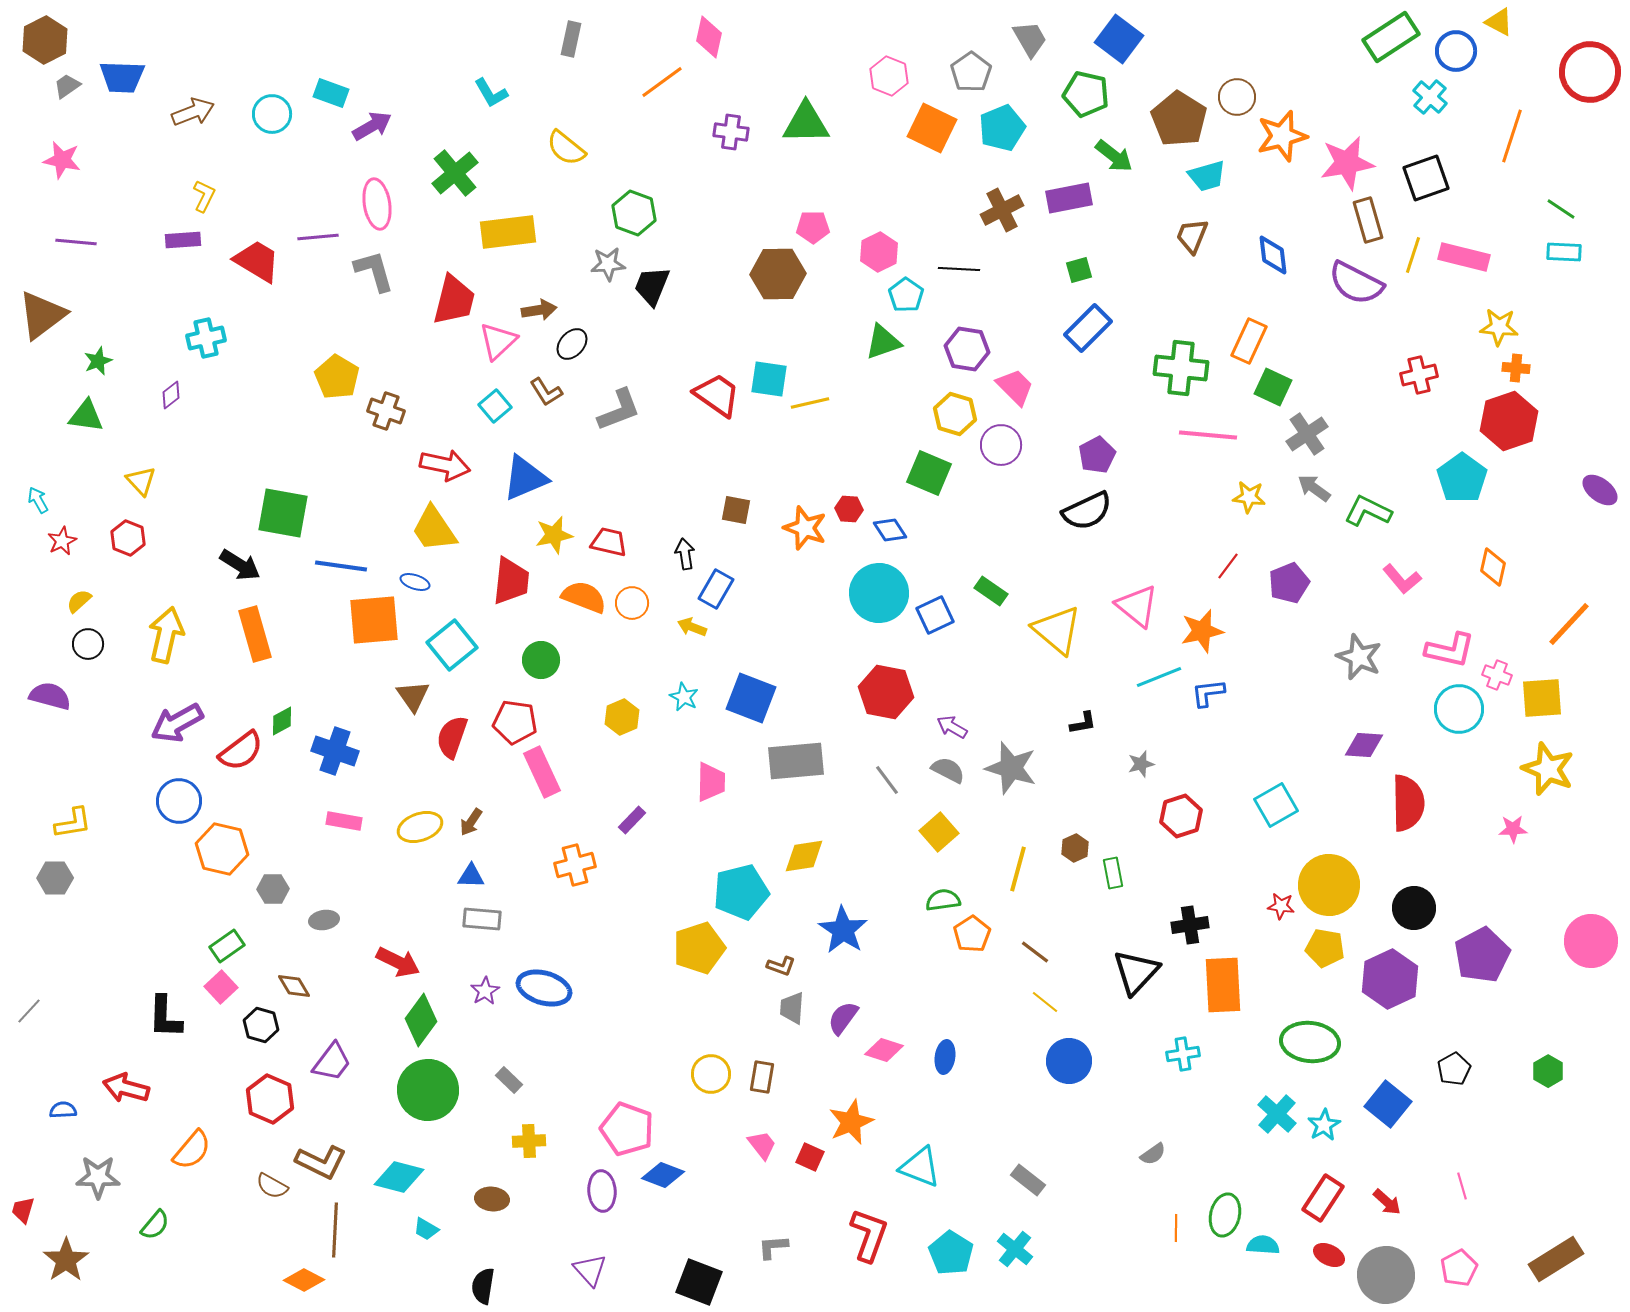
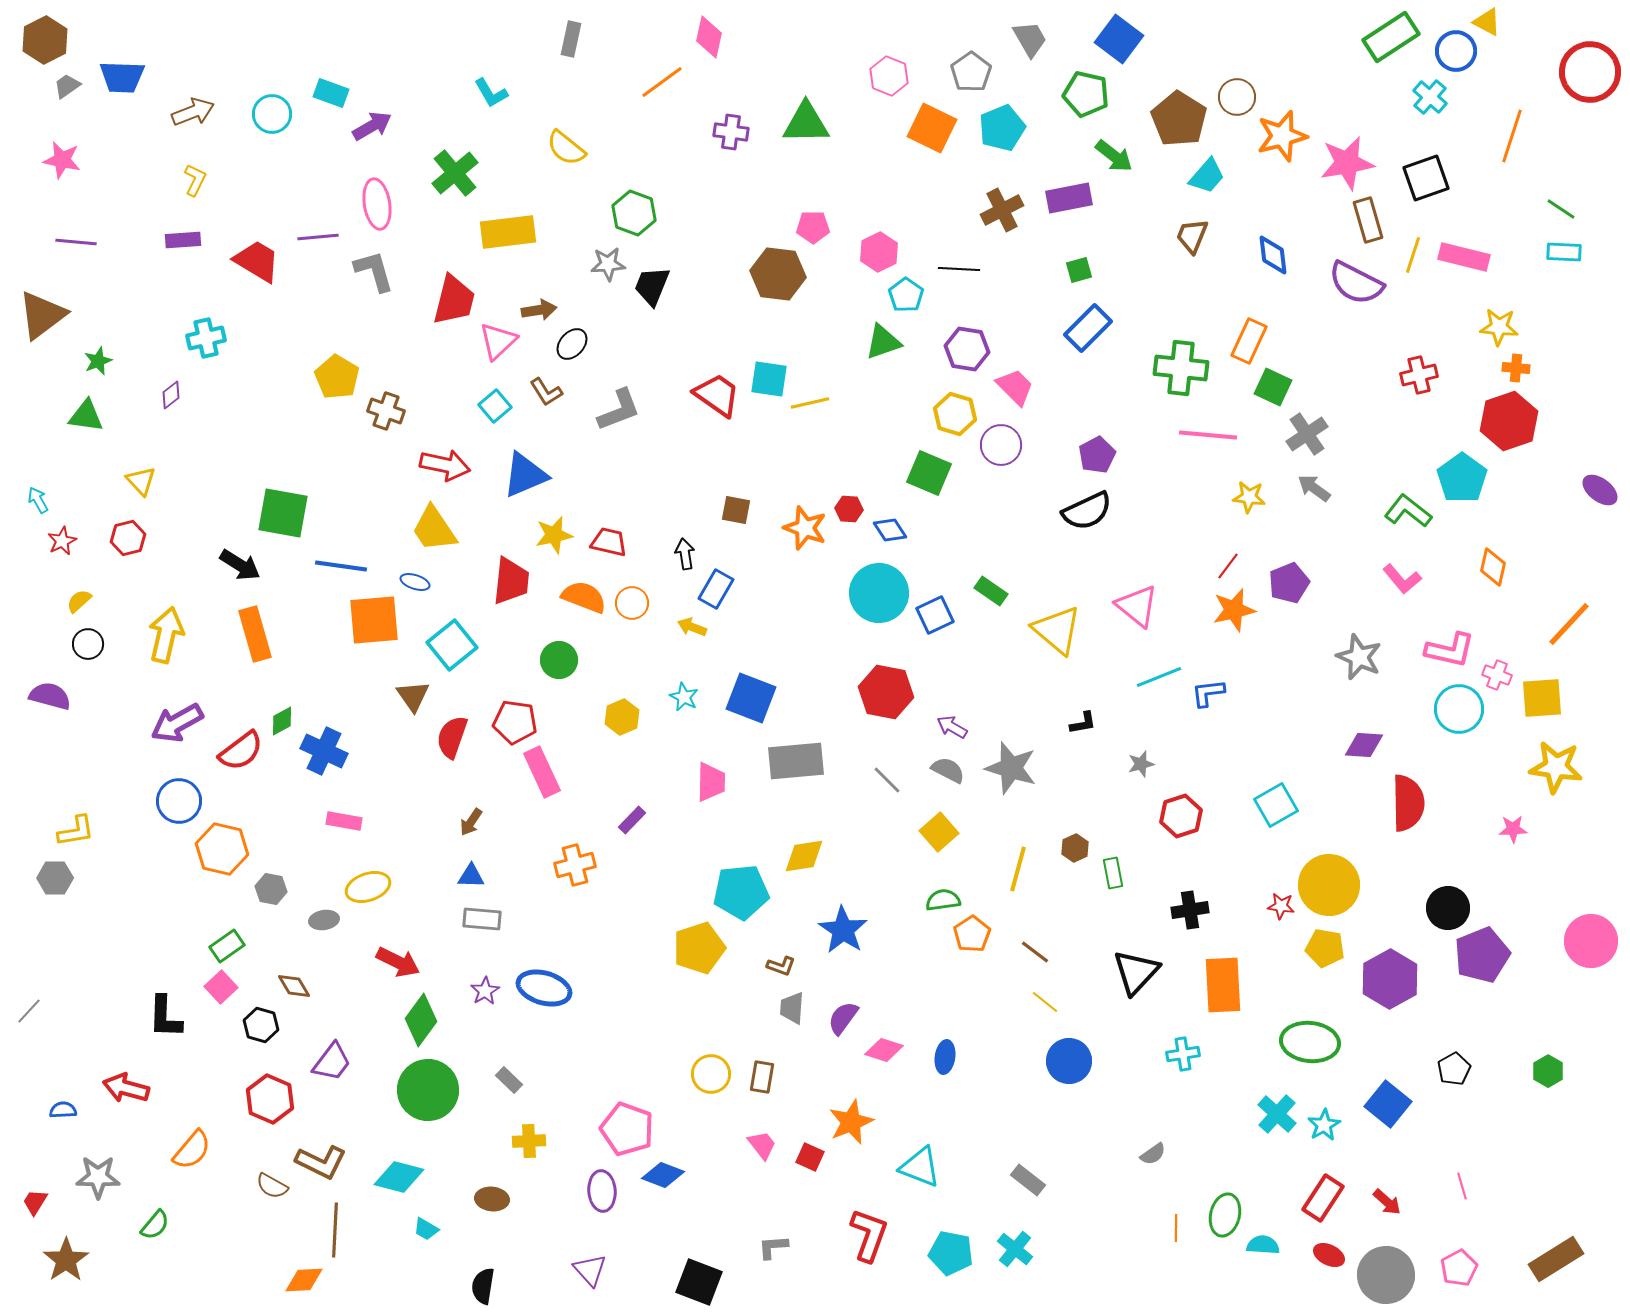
yellow triangle at (1499, 22): moved 12 px left
cyan trapezoid at (1207, 176): rotated 33 degrees counterclockwise
yellow L-shape at (204, 196): moved 9 px left, 16 px up
brown hexagon at (778, 274): rotated 8 degrees clockwise
blue triangle at (525, 478): moved 3 px up
green L-shape at (1368, 511): moved 40 px right; rotated 12 degrees clockwise
red hexagon at (128, 538): rotated 24 degrees clockwise
orange star at (1202, 631): moved 32 px right, 21 px up
green circle at (541, 660): moved 18 px right
blue cross at (335, 751): moved 11 px left; rotated 6 degrees clockwise
yellow star at (1548, 769): moved 8 px right, 2 px up; rotated 14 degrees counterclockwise
gray line at (887, 780): rotated 8 degrees counterclockwise
yellow L-shape at (73, 823): moved 3 px right, 8 px down
yellow ellipse at (420, 827): moved 52 px left, 60 px down
gray hexagon at (273, 889): moved 2 px left; rotated 12 degrees clockwise
cyan pentagon at (741, 892): rotated 8 degrees clockwise
black circle at (1414, 908): moved 34 px right
black cross at (1190, 925): moved 15 px up
purple pentagon at (1482, 955): rotated 6 degrees clockwise
purple hexagon at (1390, 979): rotated 4 degrees counterclockwise
red trapezoid at (23, 1210): moved 12 px right, 8 px up; rotated 16 degrees clockwise
cyan pentagon at (951, 1253): rotated 21 degrees counterclockwise
orange diamond at (304, 1280): rotated 30 degrees counterclockwise
